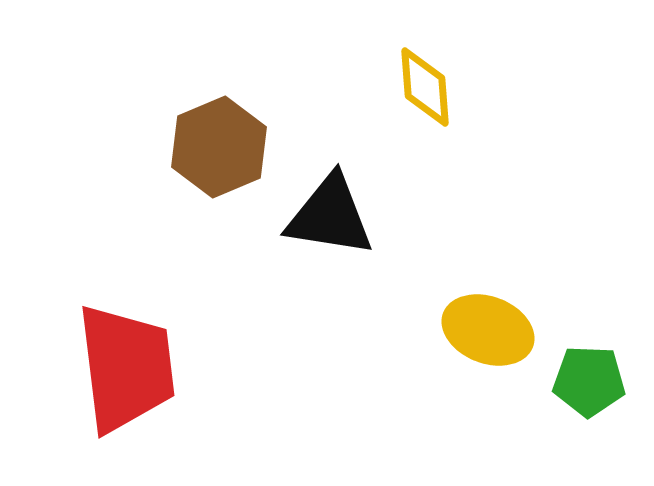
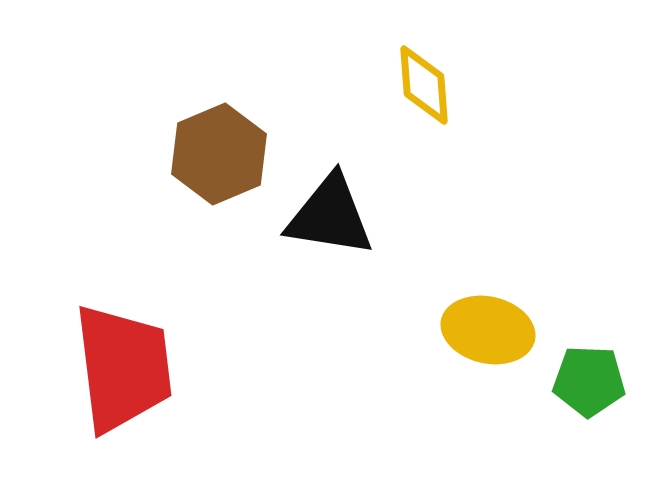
yellow diamond: moved 1 px left, 2 px up
brown hexagon: moved 7 px down
yellow ellipse: rotated 8 degrees counterclockwise
red trapezoid: moved 3 px left
